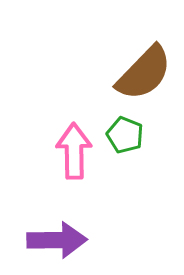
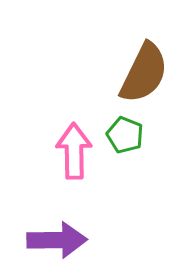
brown semicircle: rotated 18 degrees counterclockwise
